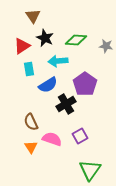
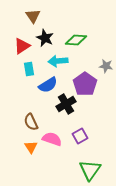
gray star: moved 20 px down
